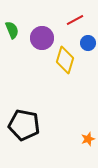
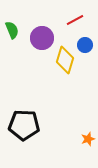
blue circle: moved 3 px left, 2 px down
black pentagon: rotated 8 degrees counterclockwise
